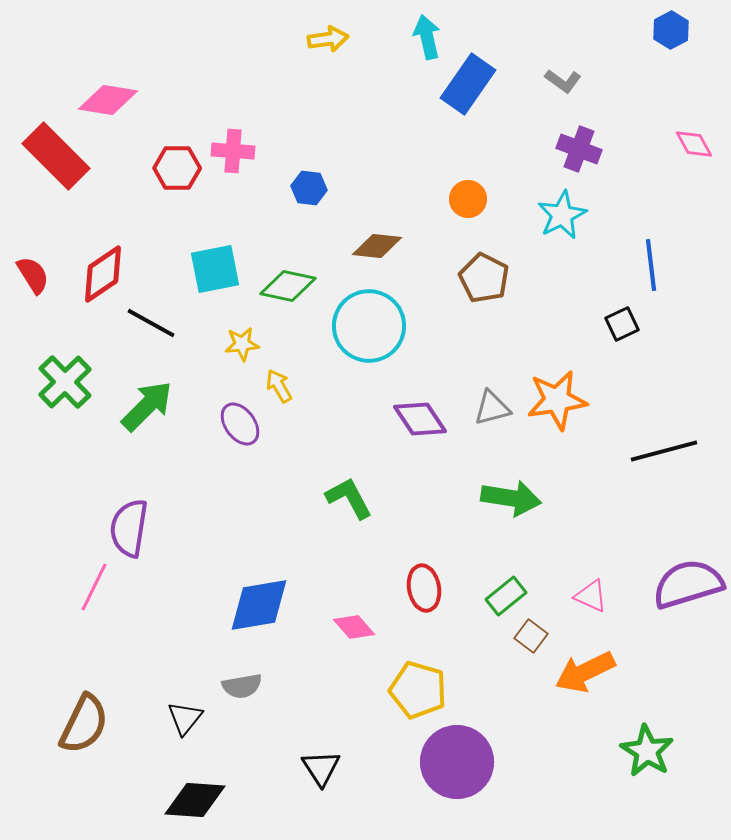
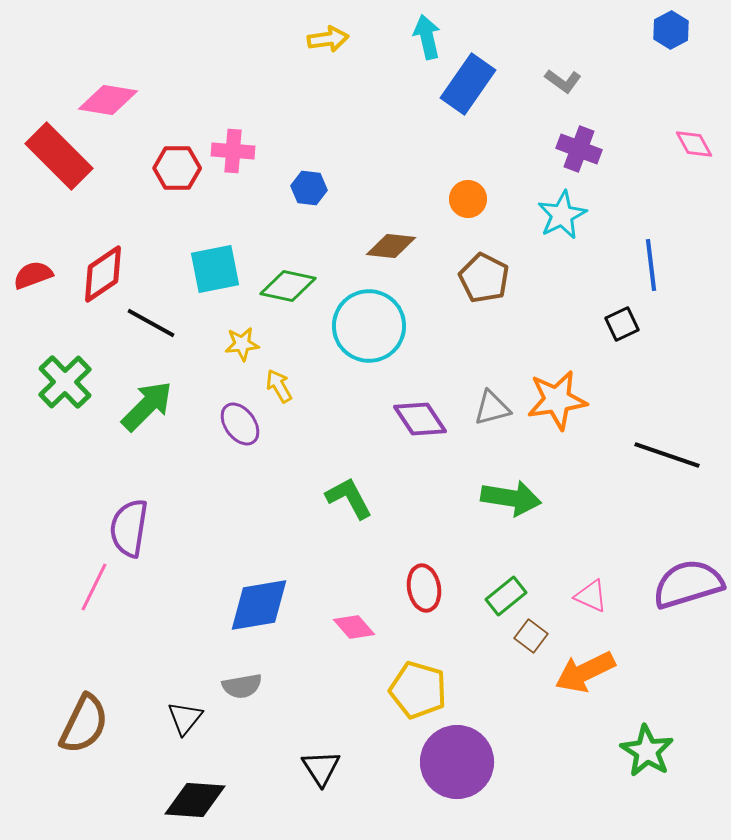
red rectangle at (56, 156): moved 3 px right
brown diamond at (377, 246): moved 14 px right
red semicircle at (33, 275): rotated 78 degrees counterclockwise
black line at (664, 451): moved 3 px right, 4 px down; rotated 34 degrees clockwise
